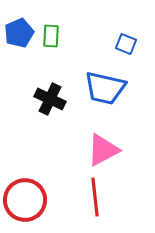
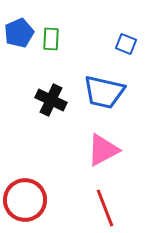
green rectangle: moved 3 px down
blue trapezoid: moved 1 px left, 4 px down
black cross: moved 1 px right, 1 px down
red line: moved 10 px right, 11 px down; rotated 15 degrees counterclockwise
